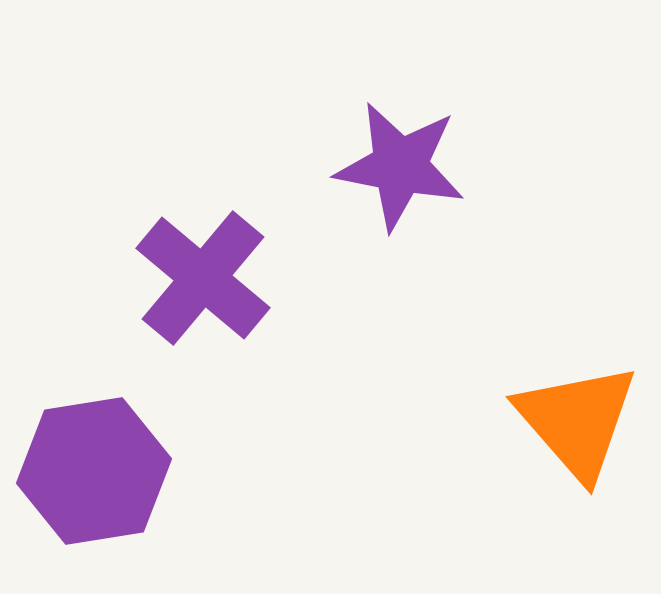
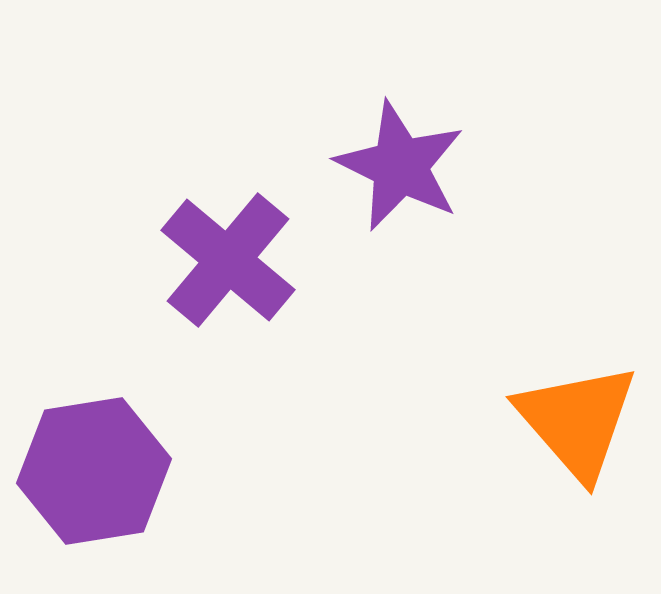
purple star: rotated 15 degrees clockwise
purple cross: moved 25 px right, 18 px up
